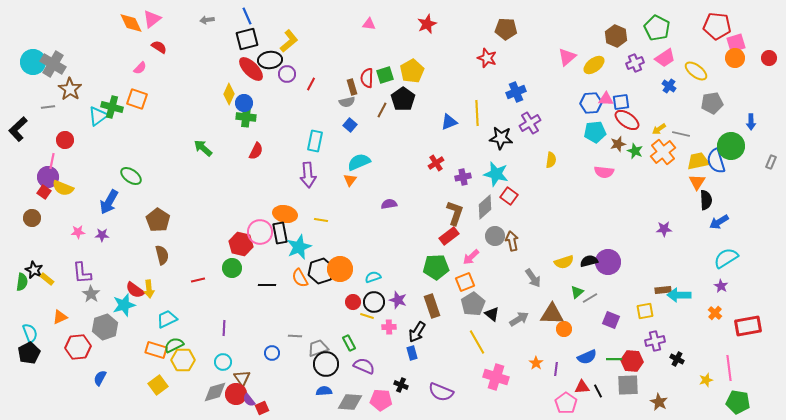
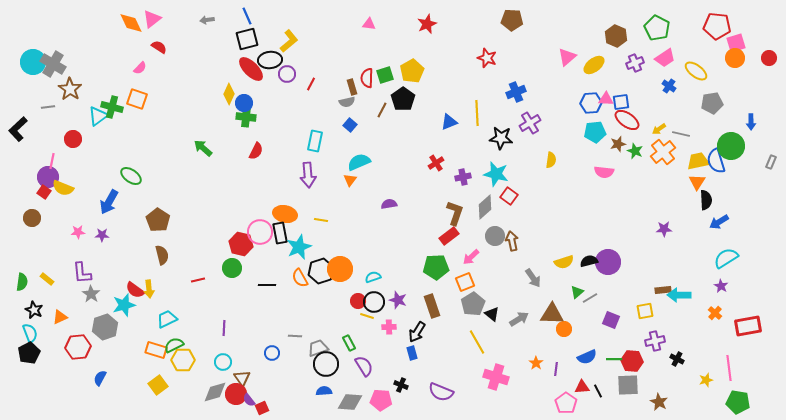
brown pentagon at (506, 29): moved 6 px right, 9 px up
red circle at (65, 140): moved 8 px right, 1 px up
black star at (34, 270): moved 40 px down
red circle at (353, 302): moved 5 px right, 1 px up
purple semicircle at (364, 366): rotated 35 degrees clockwise
